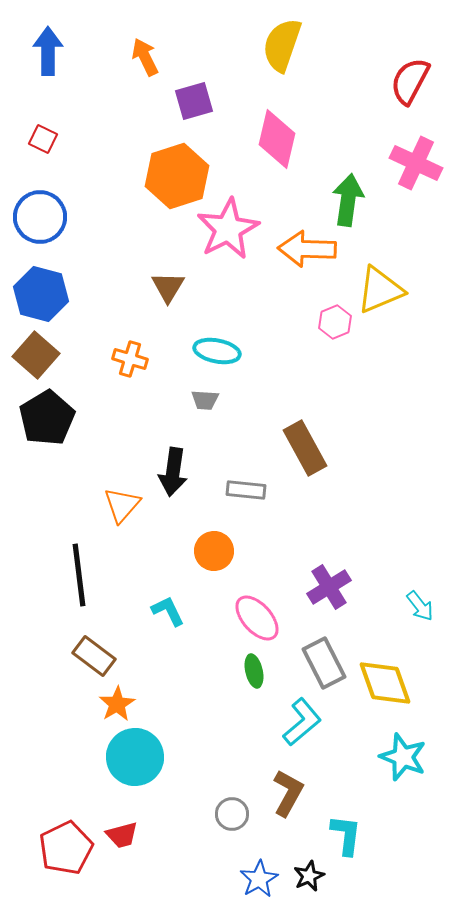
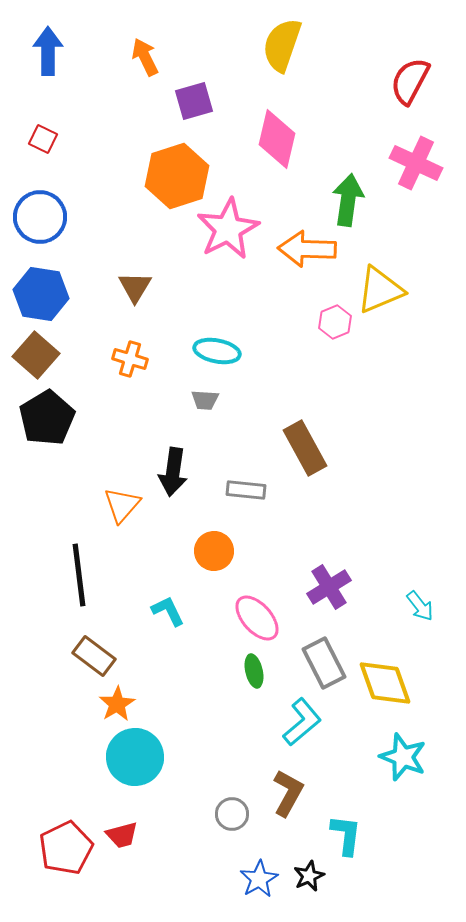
brown triangle at (168, 287): moved 33 px left
blue hexagon at (41, 294): rotated 6 degrees counterclockwise
